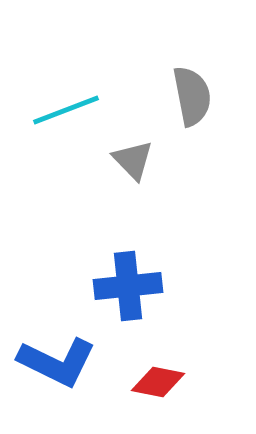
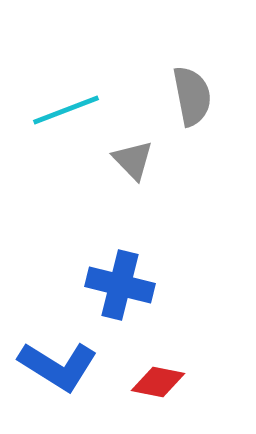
blue cross: moved 8 px left, 1 px up; rotated 20 degrees clockwise
blue L-shape: moved 1 px right, 4 px down; rotated 6 degrees clockwise
